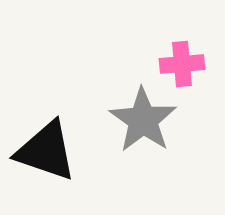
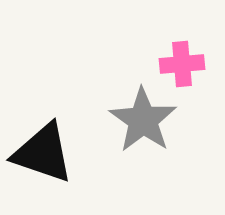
black triangle: moved 3 px left, 2 px down
